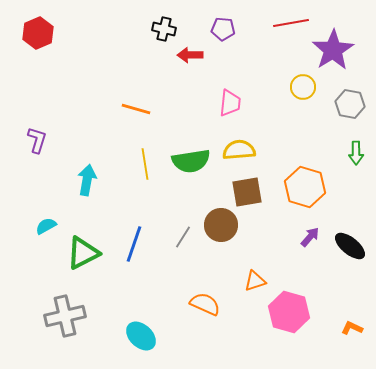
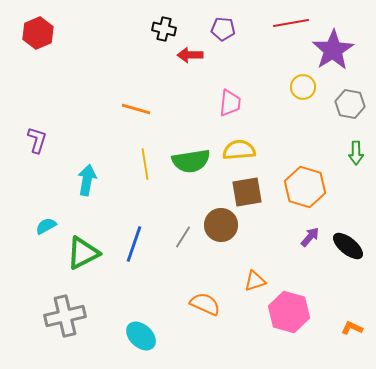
black ellipse: moved 2 px left
